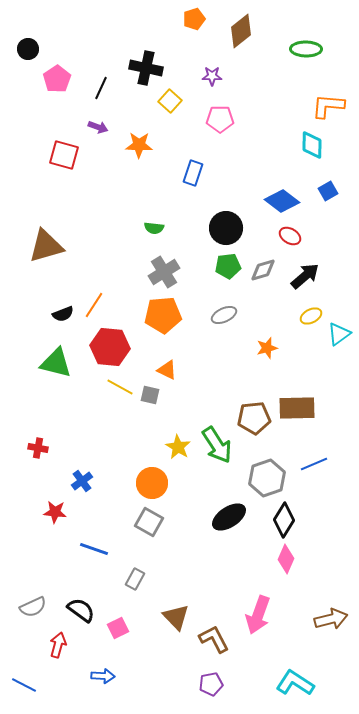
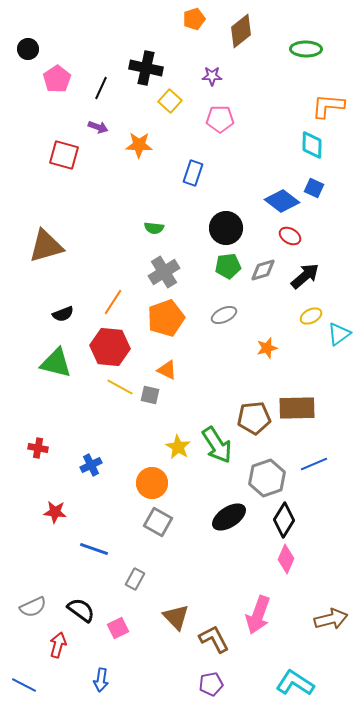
blue square at (328, 191): moved 14 px left, 3 px up; rotated 36 degrees counterclockwise
orange line at (94, 305): moved 19 px right, 3 px up
orange pentagon at (163, 315): moved 3 px right, 3 px down; rotated 15 degrees counterclockwise
blue cross at (82, 481): moved 9 px right, 16 px up; rotated 10 degrees clockwise
gray square at (149, 522): moved 9 px right
blue arrow at (103, 676): moved 2 px left, 4 px down; rotated 95 degrees clockwise
